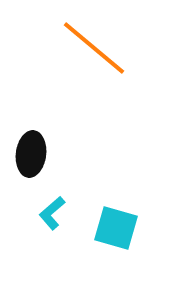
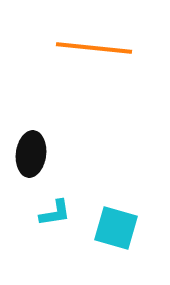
orange line: rotated 34 degrees counterclockwise
cyan L-shape: moved 3 px right; rotated 148 degrees counterclockwise
